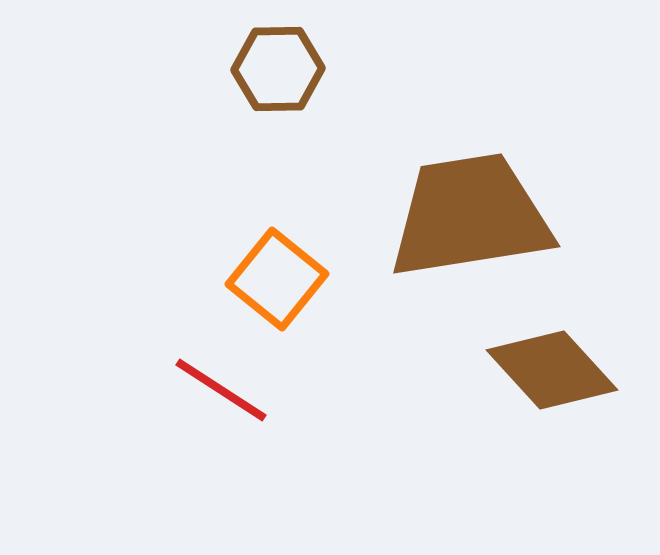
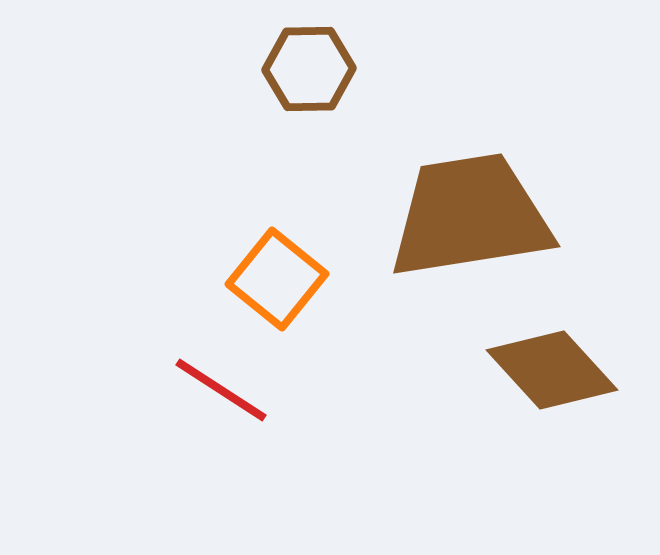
brown hexagon: moved 31 px right
